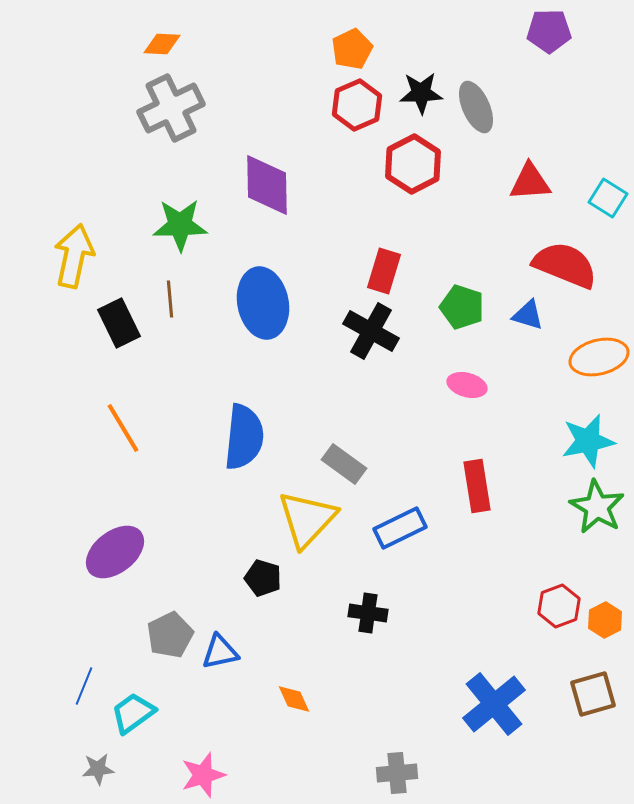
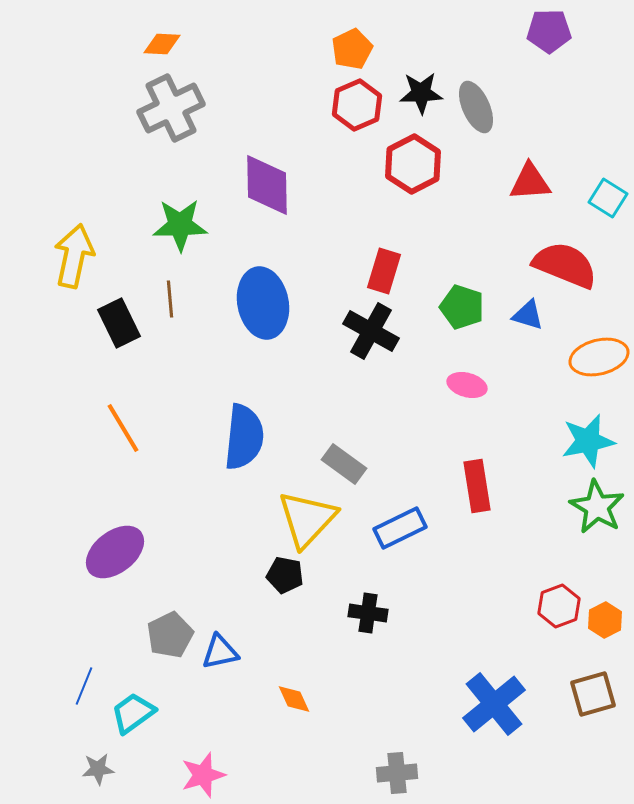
black pentagon at (263, 578): moved 22 px right, 3 px up; rotated 6 degrees counterclockwise
